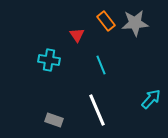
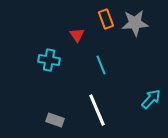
orange rectangle: moved 2 px up; rotated 18 degrees clockwise
gray rectangle: moved 1 px right
